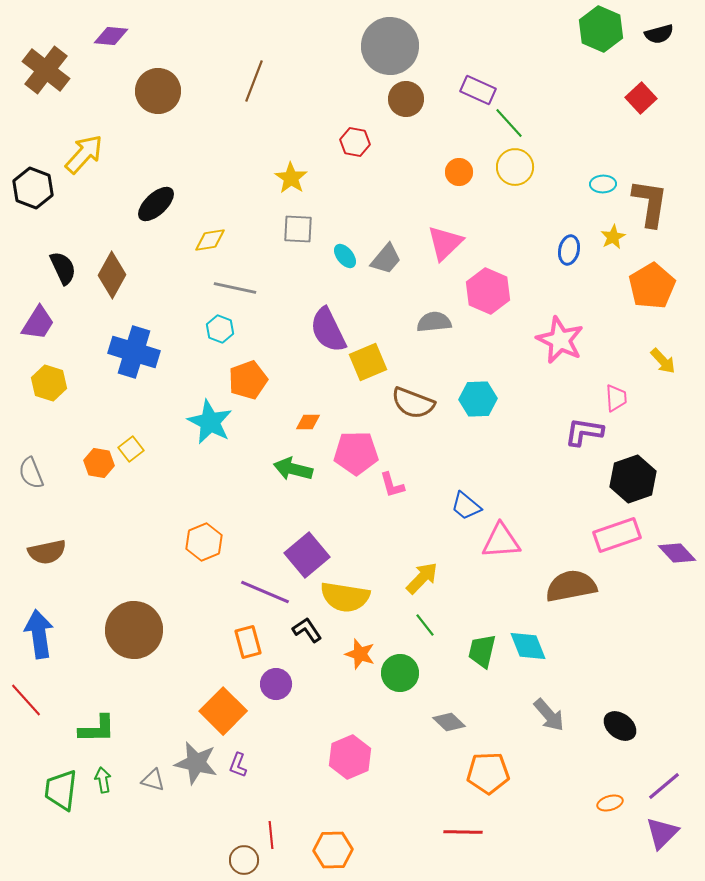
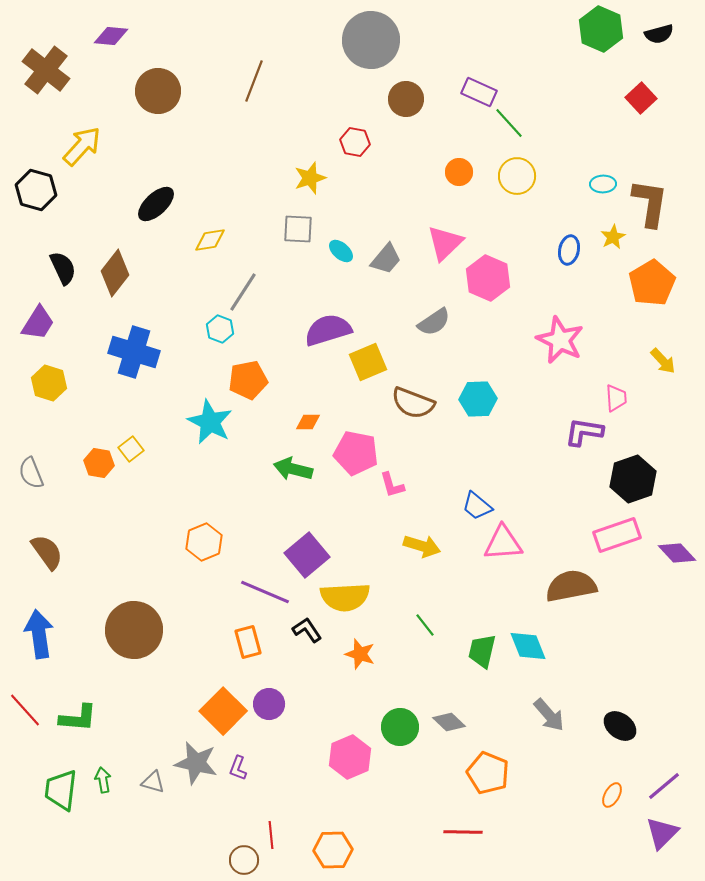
gray circle at (390, 46): moved 19 px left, 6 px up
purple rectangle at (478, 90): moved 1 px right, 2 px down
yellow arrow at (84, 154): moved 2 px left, 8 px up
yellow circle at (515, 167): moved 2 px right, 9 px down
yellow star at (291, 178): moved 19 px right; rotated 20 degrees clockwise
black hexagon at (33, 188): moved 3 px right, 2 px down; rotated 6 degrees counterclockwise
cyan ellipse at (345, 256): moved 4 px left, 5 px up; rotated 10 degrees counterclockwise
brown diamond at (112, 275): moved 3 px right, 2 px up; rotated 9 degrees clockwise
orange pentagon at (652, 286): moved 3 px up
gray line at (235, 288): moved 8 px right, 4 px down; rotated 69 degrees counterclockwise
pink hexagon at (488, 291): moved 13 px up
gray semicircle at (434, 322): rotated 152 degrees clockwise
purple semicircle at (328, 330): rotated 99 degrees clockwise
orange pentagon at (248, 380): rotated 9 degrees clockwise
pink pentagon at (356, 453): rotated 12 degrees clockwise
blue trapezoid at (466, 506): moved 11 px right
pink triangle at (501, 541): moved 2 px right, 2 px down
brown semicircle at (47, 552): rotated 114 degrees counterclockwise
yellow arrow at (422, 578): moved 32 px up; rotated 63 degrees clockwise
yellow semicircle at (345, 597): rotated 12 degrees counterclockwise
green circle at (400, 673): moved 54 px down
purple circle at (276, 684): moved 7 px left, 20 px down
red line at (26, 700): moved 1 px left, 10 px down
green L-shape at (97, 729): moved 19 px left, 11 px up; rotated 6 degrees clockwise
purple L-shape at (238, 765): moved 3 px down
orange pentagon at (488, 773): rotated 24 degrees clockwise
gray triangle at (153, 780): moved 2 px down
orange ellipse at (610, 803): moved 2 px right, 8 px up; rotated 45 degrees counterclockwise
